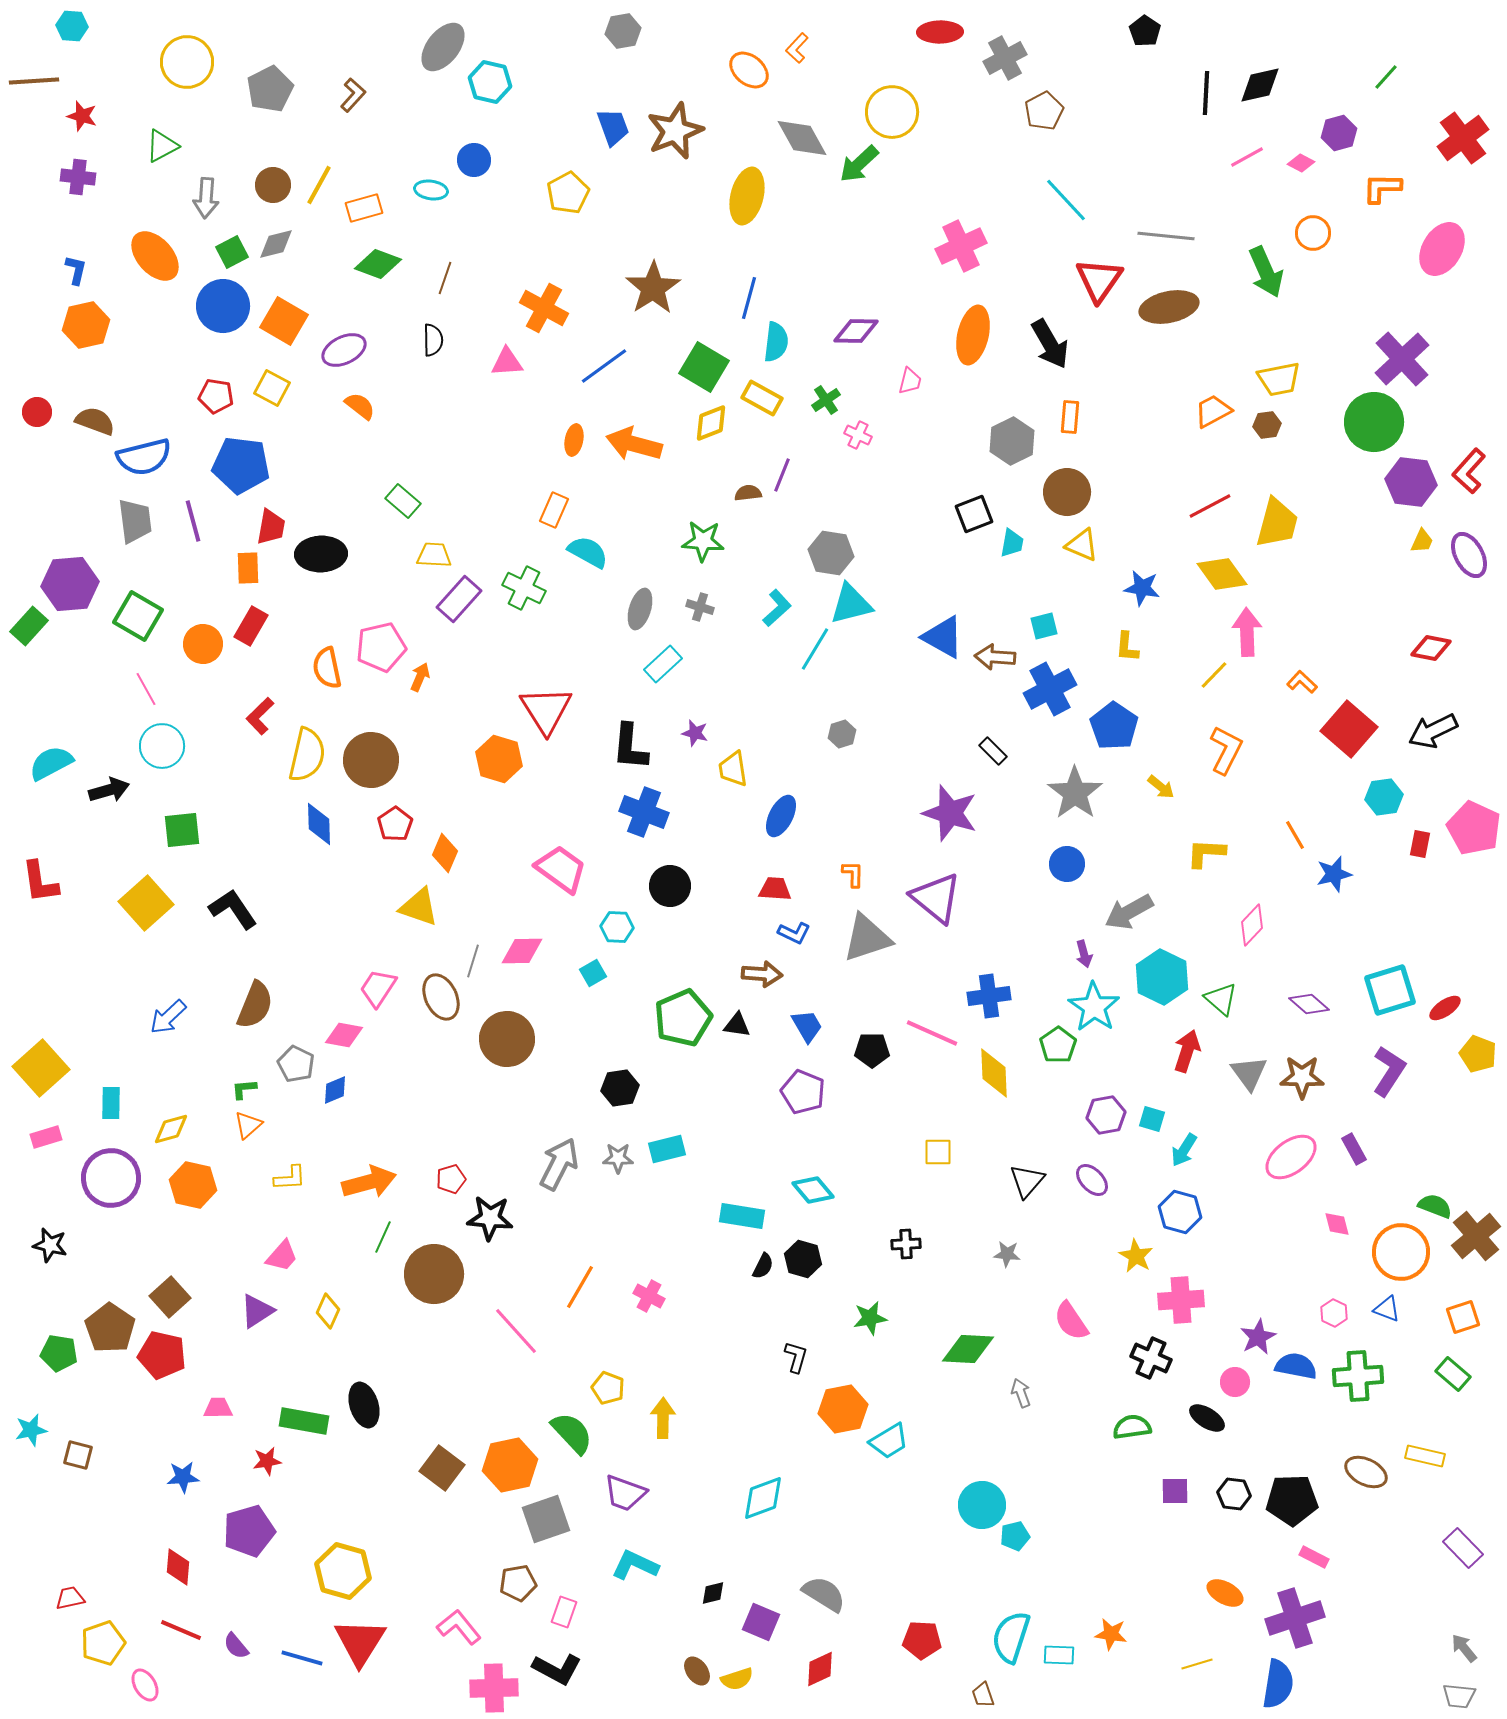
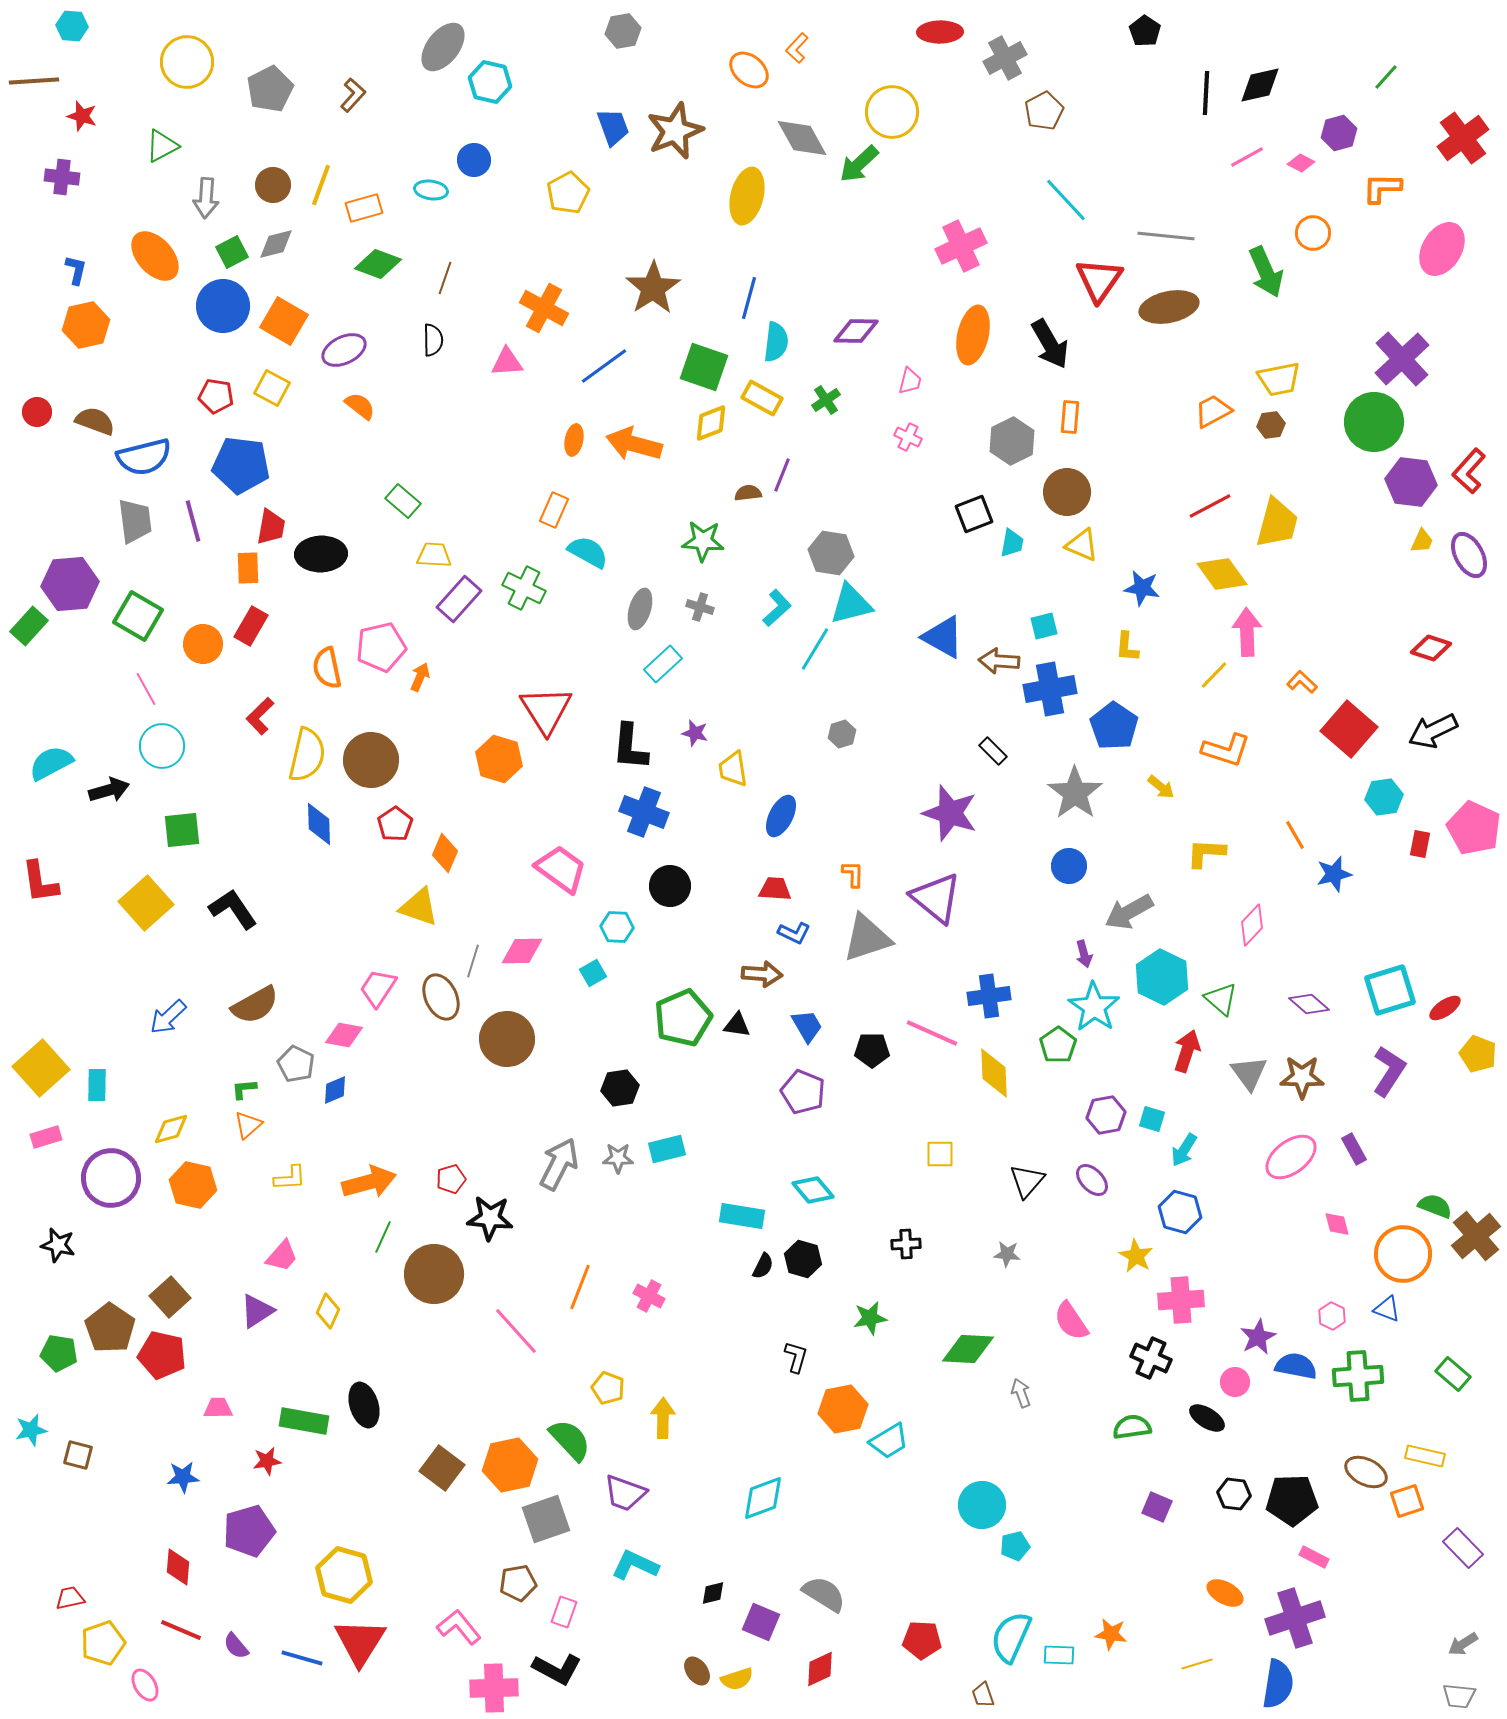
purple cross at (78, 177): moved 16 px left
yellow line at (319, 185): moved 2 px right; rotated 9 degrees counterclockwise
green square at (704, 367): rotated 12 degrees counterclockwise
brown hexagon at (1267, 425): moved 4 px right
pink cross at (858, 435): moved 50 px right, 2 px down
red diamond at (1431, 648): rotated 6 degrees clockwise
brown arrow at (995, 657): moved 4 px right, 4 px down
blue cross at (1050, 689): rotated 18 degrees clockwise
orange L-shape at (1226, 750): rotated 81 degrees clockwise
blue circle at (1067, 864): moved 2 px right, 2 px down
brown semicircle at (255, 1005): rotated 39 degrees clockwise
cyan rectangle at (111, 1103): moved 14 px left, 18 px up
yellow square at (938, 1152): moved 2 px right, 2 px down
black star at (50, 1245): moved 8 px right
orange circle at (1401, 1252): moved 2 px right, 2 px down
orange line at (580, 1287): rotated 9 degrees counterclockwise
pink hexagon at (1334, 1313): moved 2 px left, 3 px down
orange square at (1463, 1317): moved 56 px left, 184 px down
green semicircle at (572, 1433): moved 2 px left, 7 px down
purple square at (1175, 1491): moved 18 px left, 16 px down; rotated 24 degrees clockwise
cyan pentagon at (1015, 1536): moved 10 px down
yellow hexagon at (343, 1571): moved 1 px right, 4 px down
cyan semicircle at (1011, 1637): rotated 6 degrees clockwise
gray arrow at (1464, 1648): moved 1 px left, 4 px up; rotated 84 degrees counterclockwise
